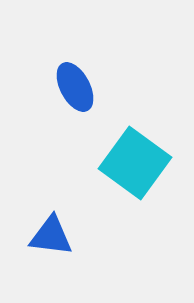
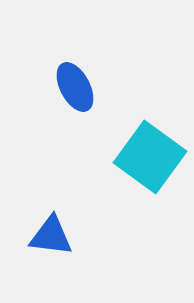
cyan square: moved 15 px right, 6 px up
